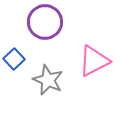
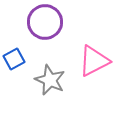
blue square: rotated 15 degrees clockwise
gray star: moved 2 px right
